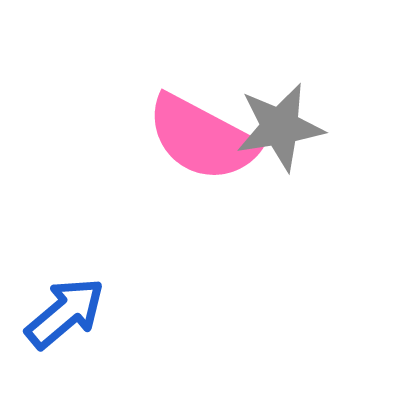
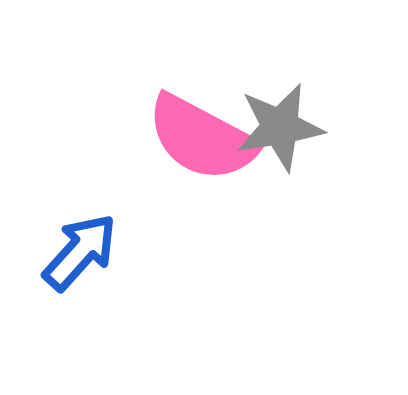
blue arrow: moved 15 px right, 61 px up; rotated 8 degrees counterclockwise
